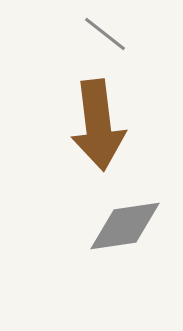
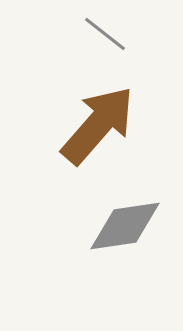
brown arrow: rotated 132 degrees counterclockwise
